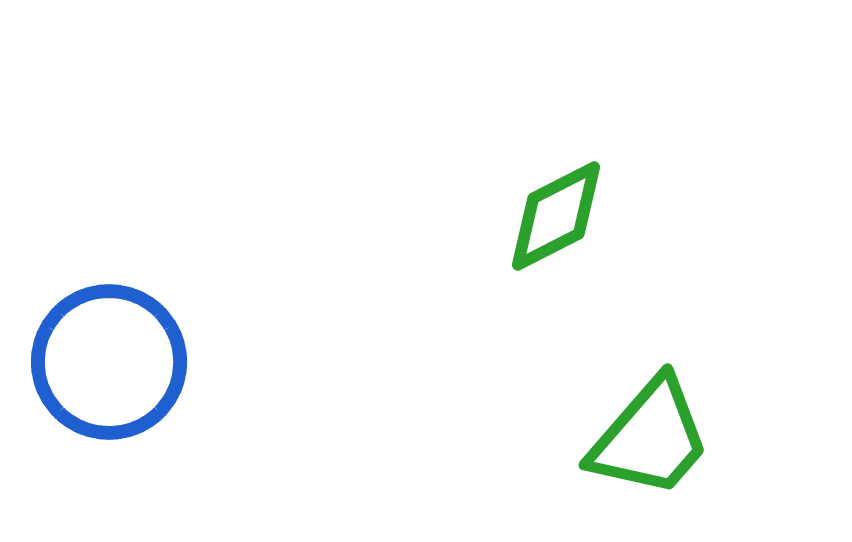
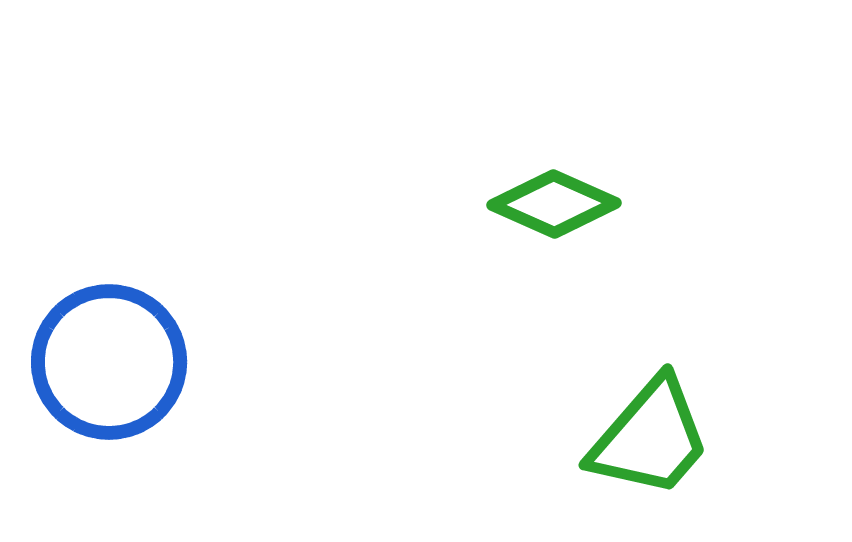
green diamond: moved 2 px left, 12 px up; rotated 51 degrees clockwise
